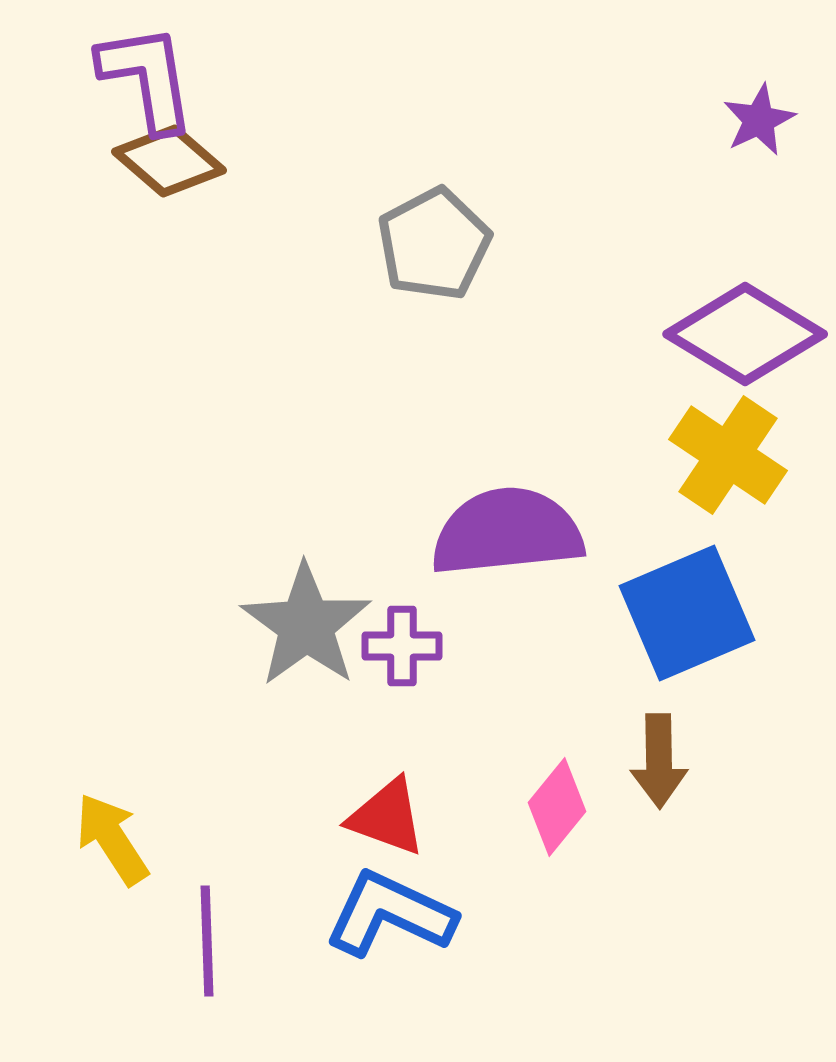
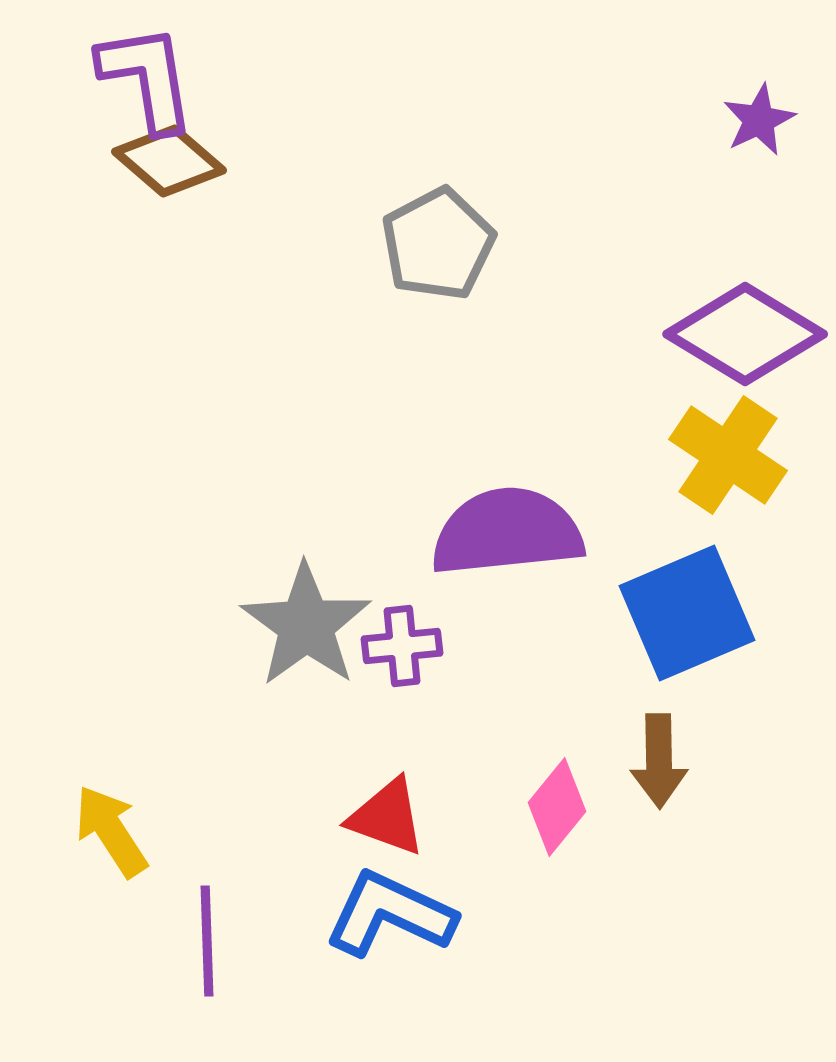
gray pentagon: moved 4 px right
purple cross: rotated 6 degrees counterclockwise
yellow arrow: moved 1 px left, 8 px up
